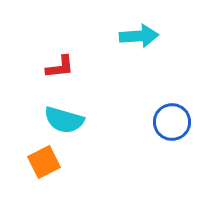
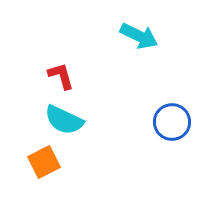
cyan arrow: rotated 30 degrees clockwise
red L-shape: moved 1 px right, 9 px down; rotated 100 degrees counterclockwise
cyan semicircle: rotated 9 degrees clockwise
